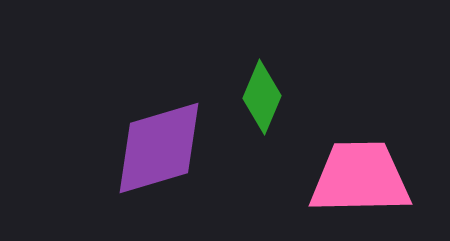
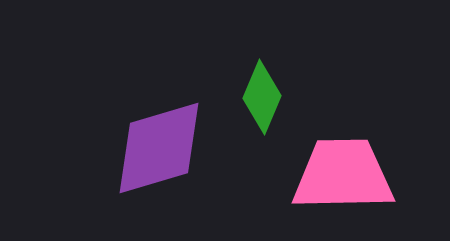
pink trapezoid: moved 17 px left, 3 px up
